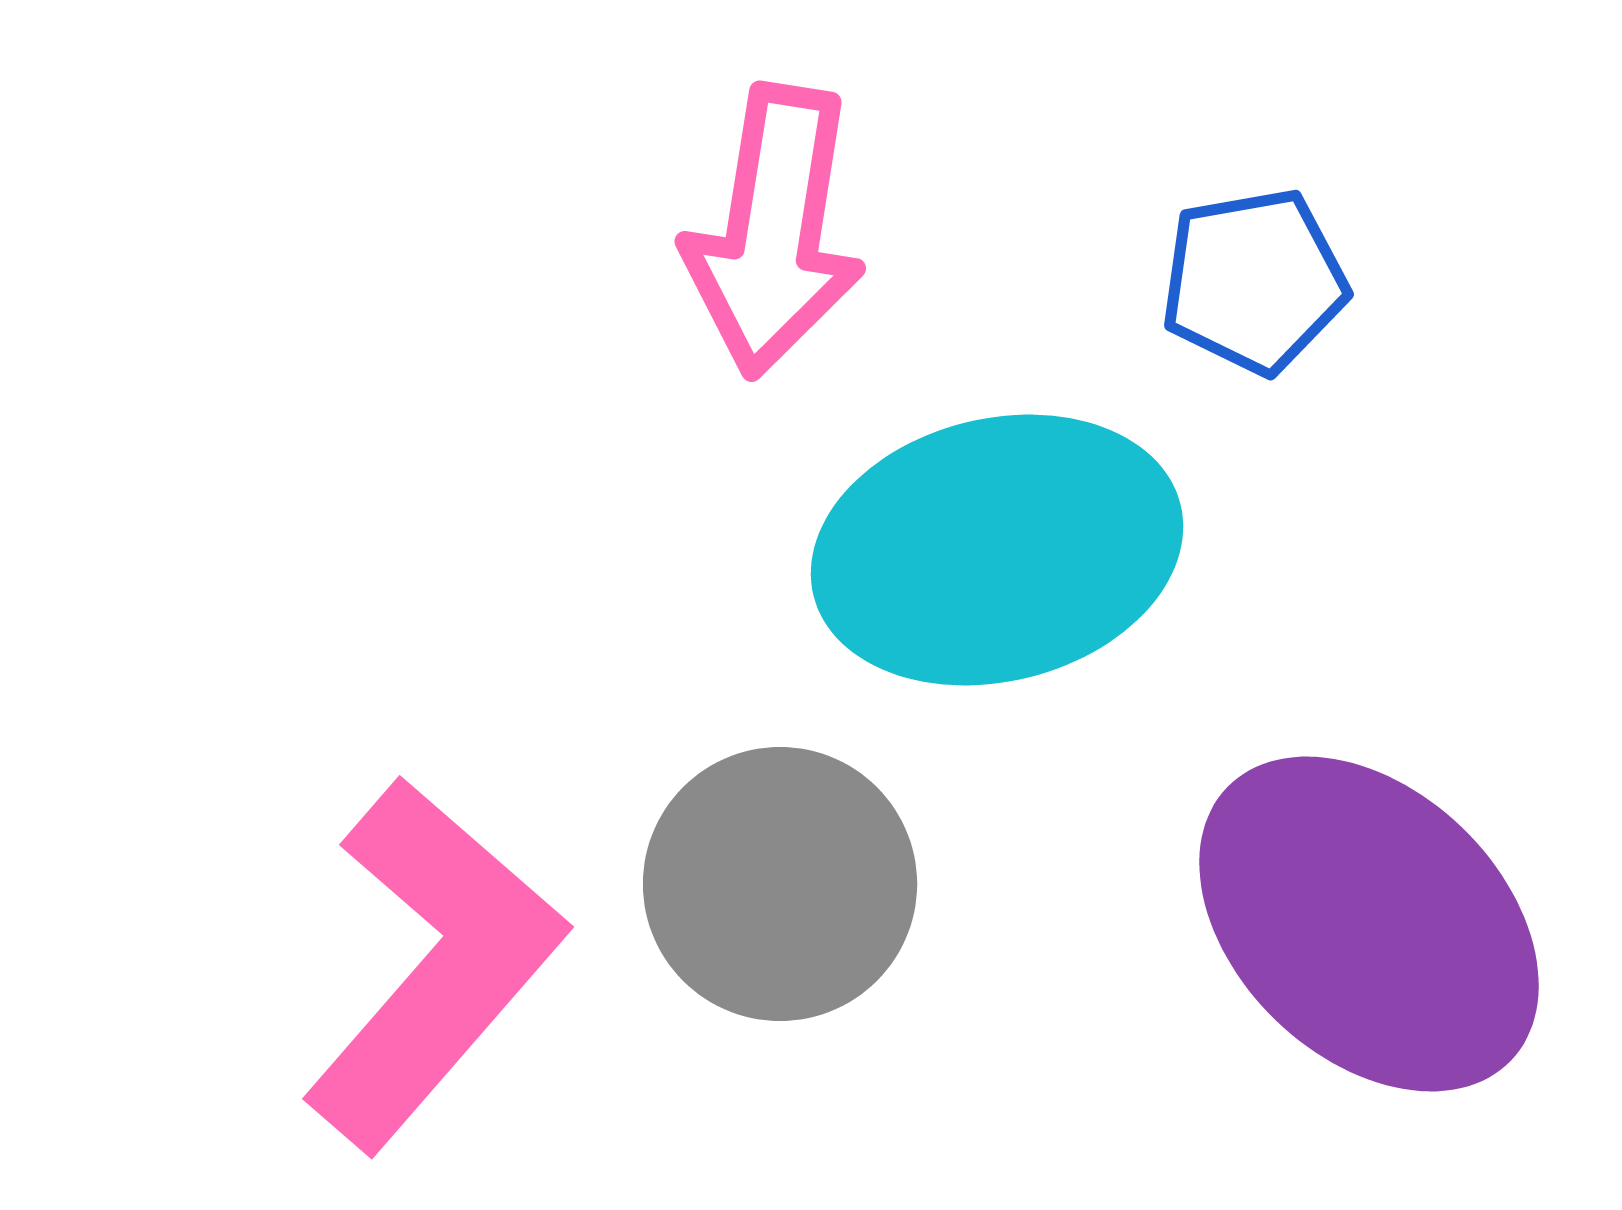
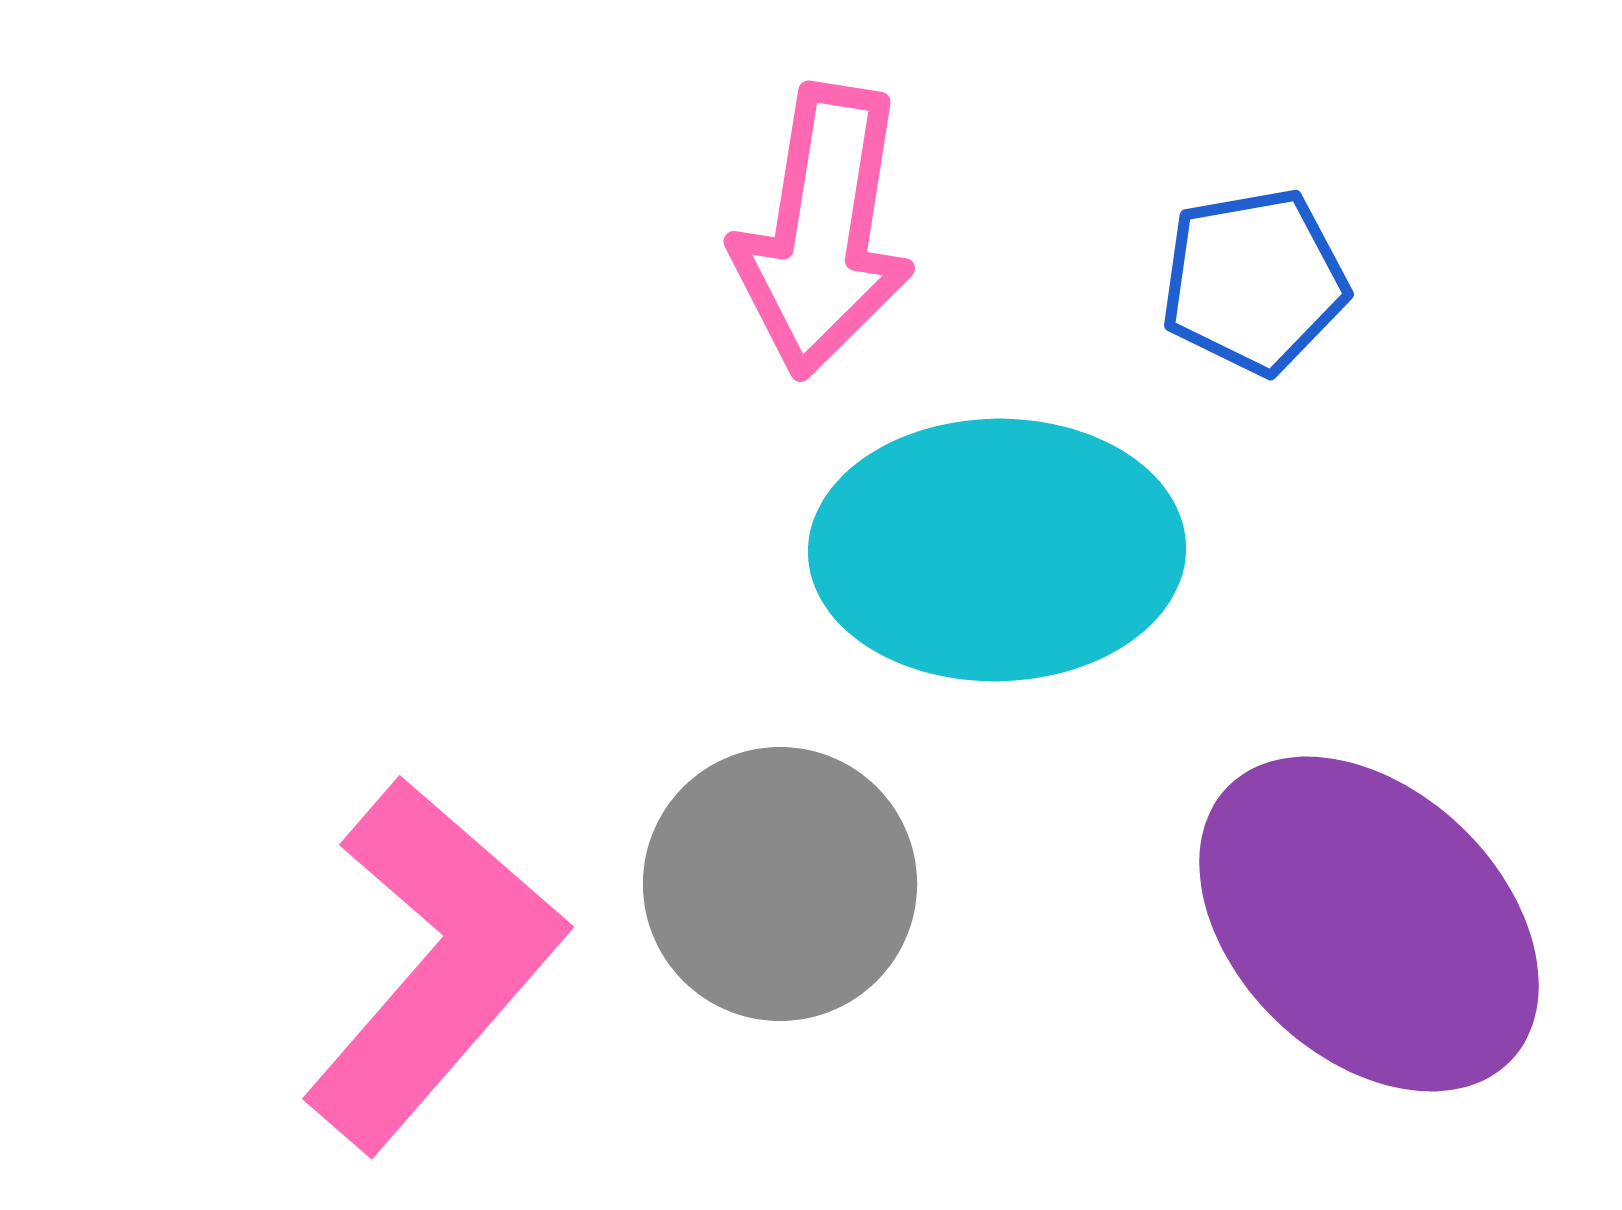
pink arrow: moved 49 px right
cyan ellipse: rotated 13 degrees clockwise
